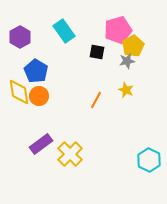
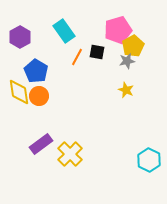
orange line: moved 19 px left, 43 px up
